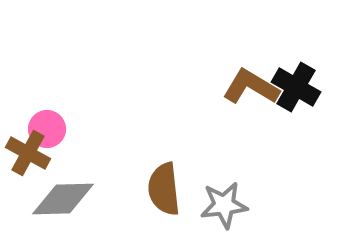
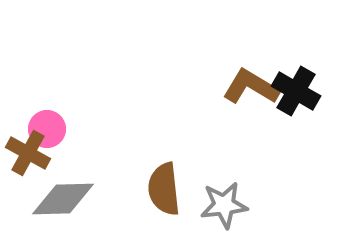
black cross: moved 4 px down
